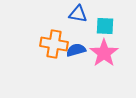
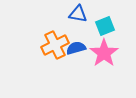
cyan square: rotated 24 degrees counterclockwise
orange cross: moved 1 px right, 1 px down; rotated 36 degrees counterclockwise
blue semicircle: moved 2 px up
